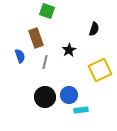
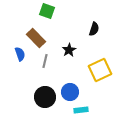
brown rectangle: rotated 24 degrees counterclockwise
blue semicircle: moved 2 px up
gray line: moved 1 px up
blue circle: moved 1 px right, 3 px up
